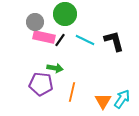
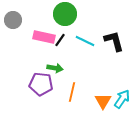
gray circle: moved 22 px left, 2 px up
cyan line: moved 1 px down
